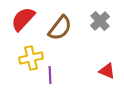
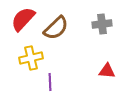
gray cross: moved 2 px right, 3 px down; rotated 36 degrees clockwise
brown semicircle: moved 4 px left; rotated 8 degrees clockwise
red triangle: rotated 18 degrees counterclockwise
purple line: moved 7 px down
